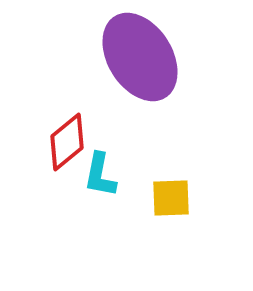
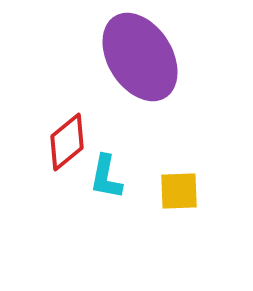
cyan L-shape: moved 6 px right, 2 px down
yellow square: moved 8 px right, 7 px up
